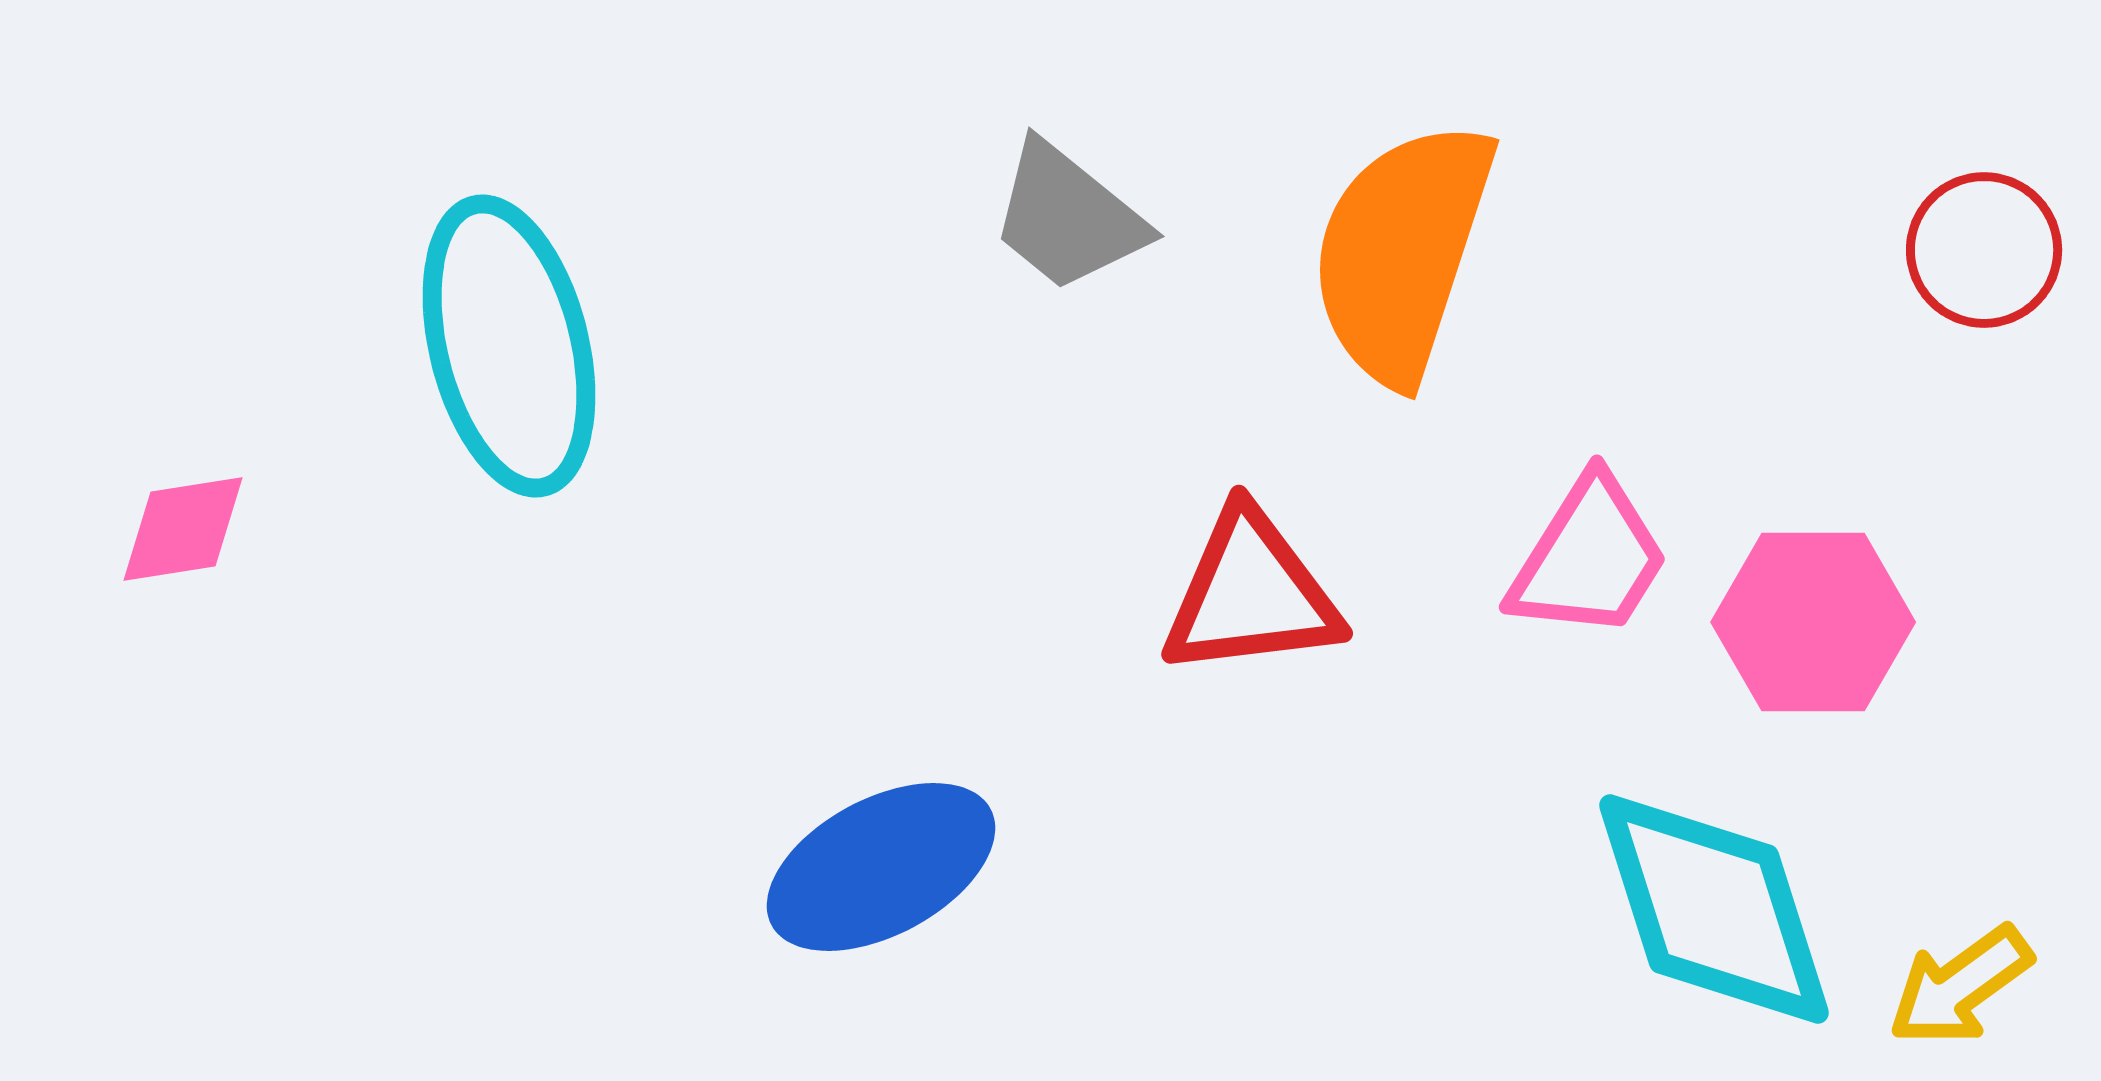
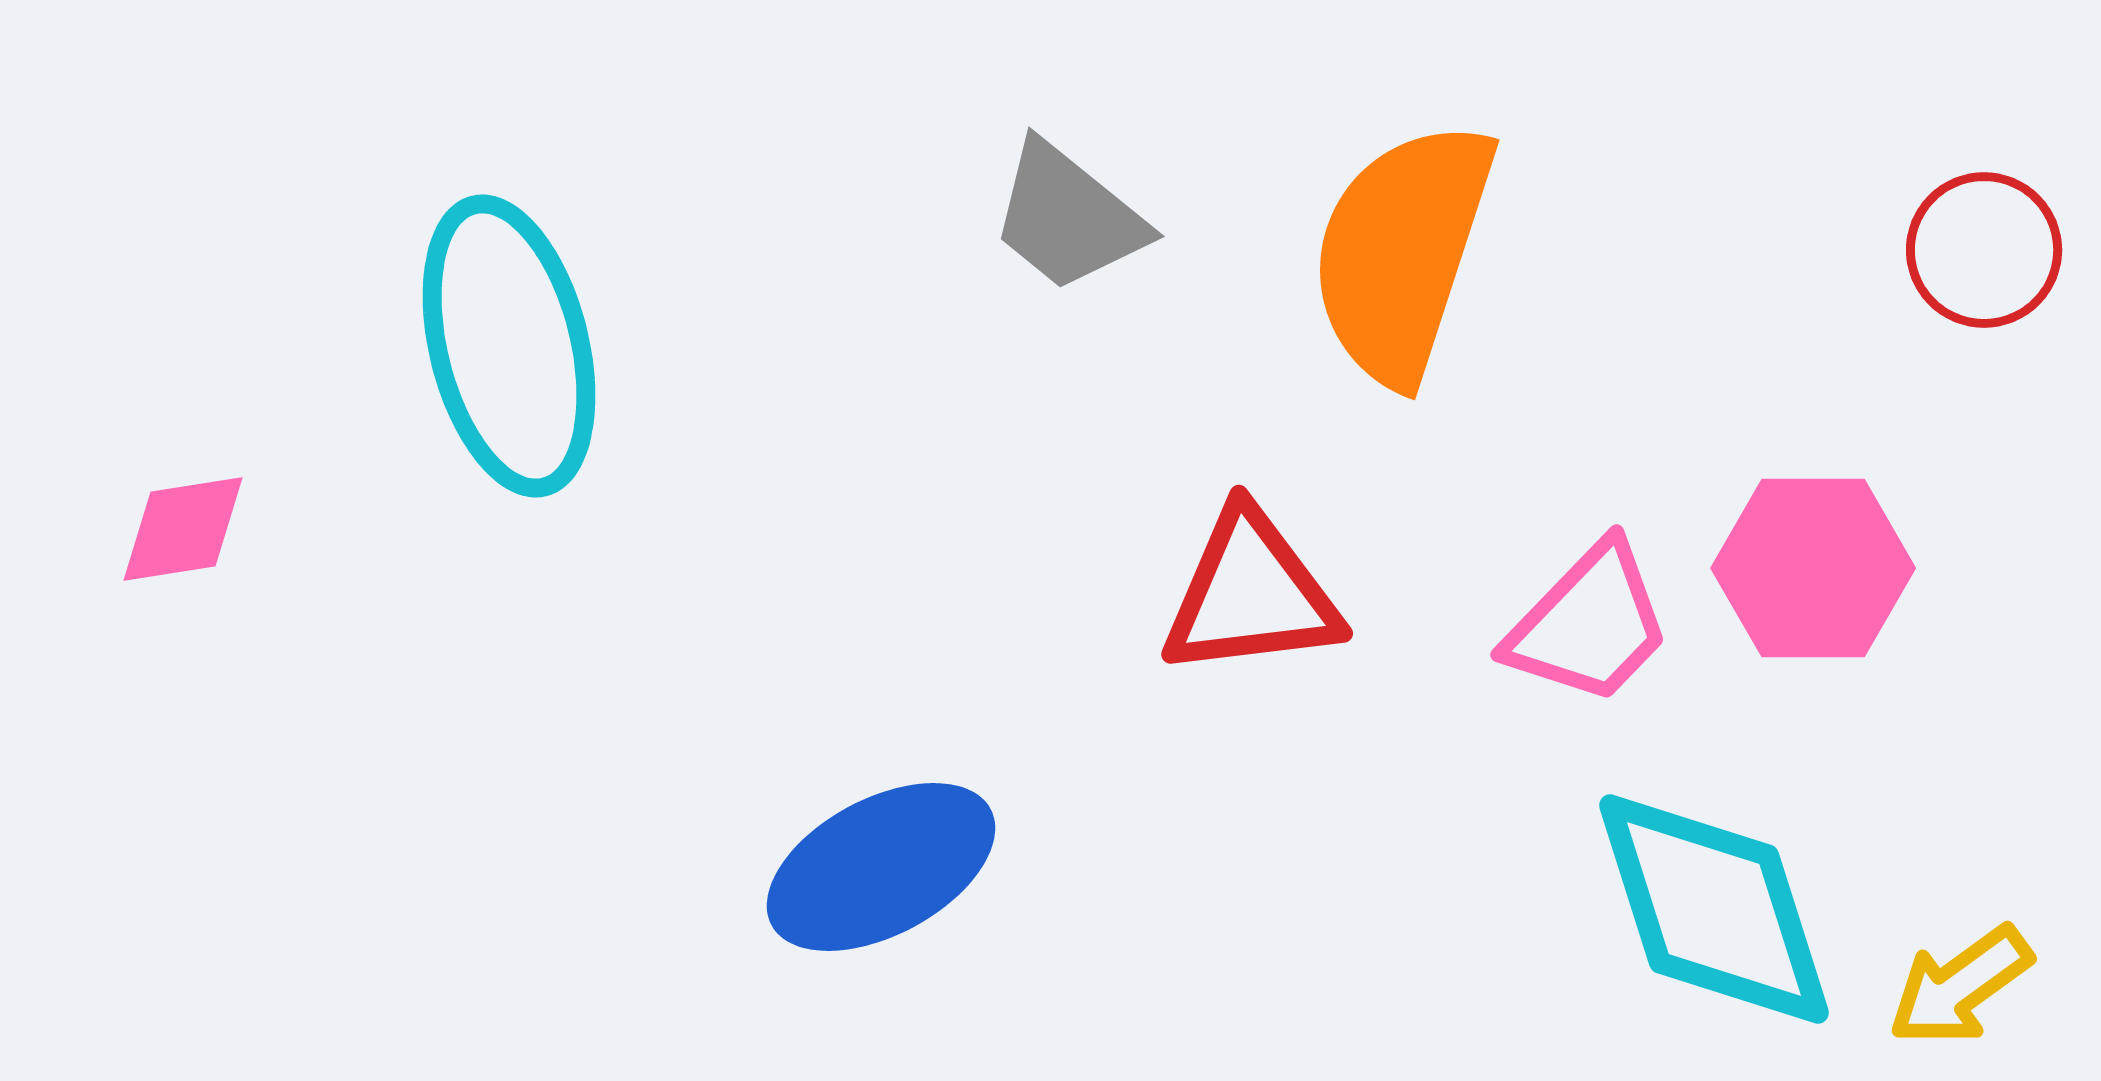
pink trapezoid: moved 66 px down; rotated 12 degrees clockwise
pink hexagon: moved 54 px up
